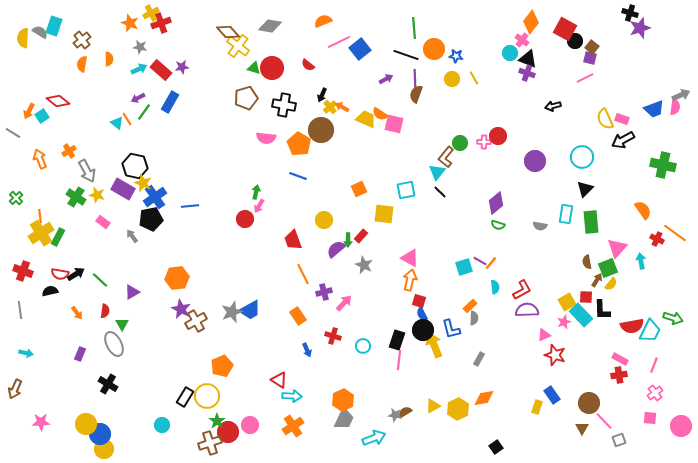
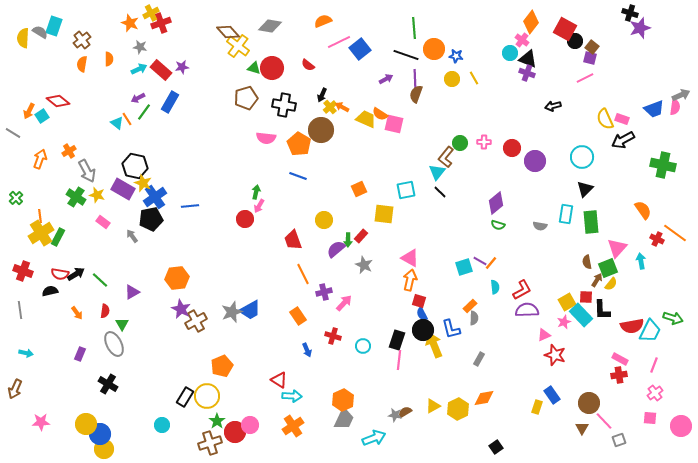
red circle at (498, 136): moved 14 px right, 12 px down
orange arrow at (40, 159): rotated 42 degrees clockwise
red circle at (228, 432): moved 7 px right
